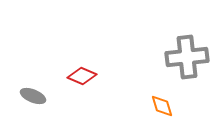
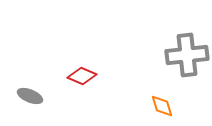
gray cross: moved 2 px up
gray ellipse: moved 3 px left
